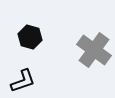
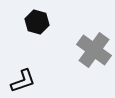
black hexagon: moved 7 px right, 15 px up
